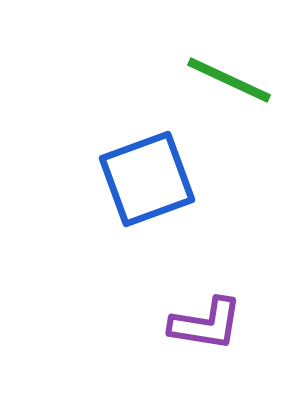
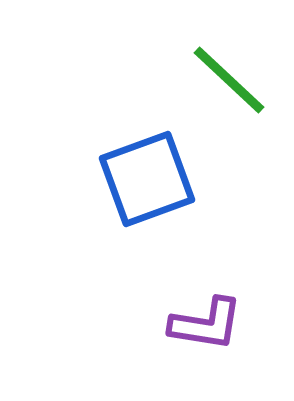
green line: rotated 18 degrees clockwise
